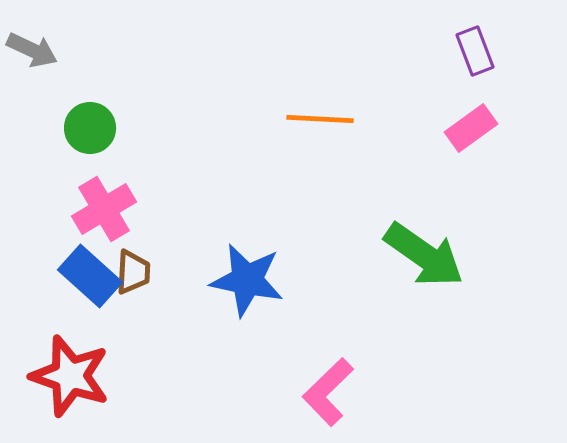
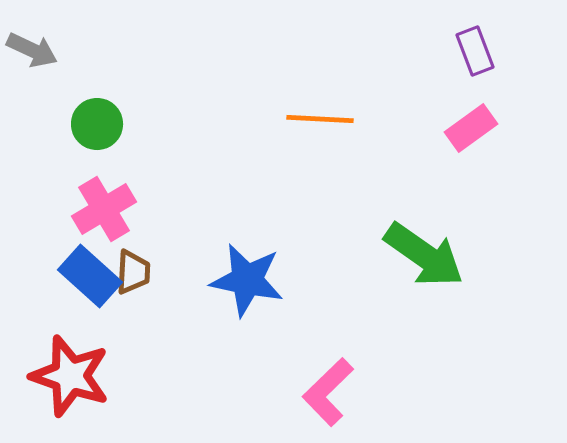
green circle: moved 7 px right, 4 px up
